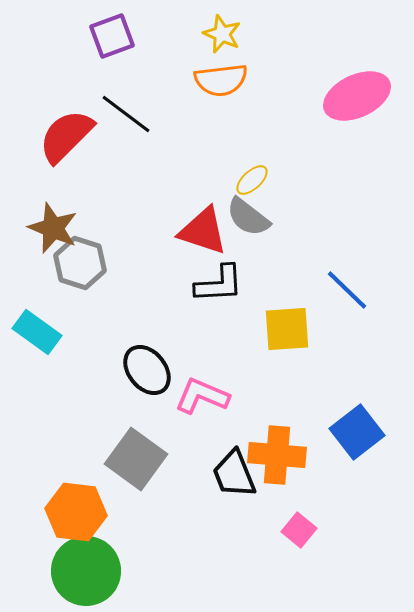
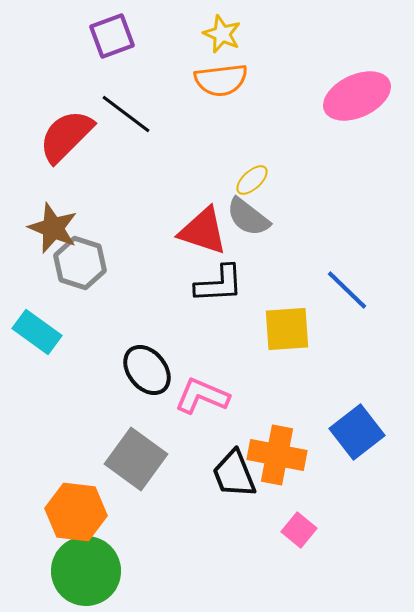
orange cross: rotated 6 degrees clockwise
